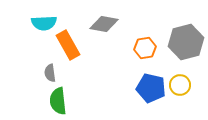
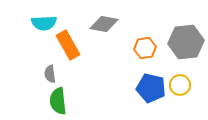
gray hexagon: rotated 8 degrees clockwise
gray semicircle: moved 1 px down
